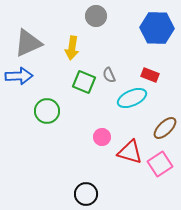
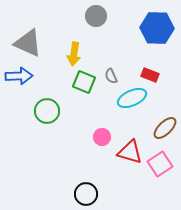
gray triangle: rotated 48 degrees clockwise
yellow arrow: moved 2 px right, 6 px down
gray semicircle: moved 2 px right, 1 px down
